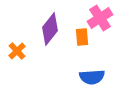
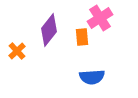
purple diamond: moved 1 px left, 1 px down
